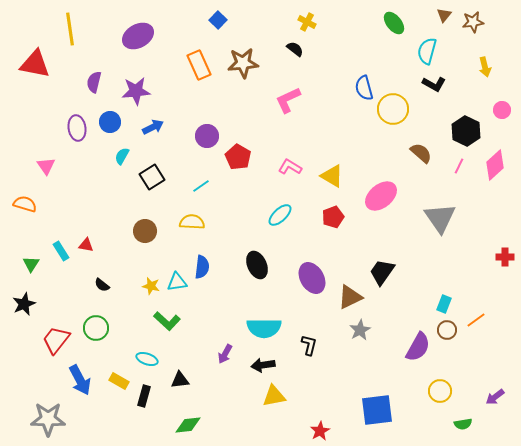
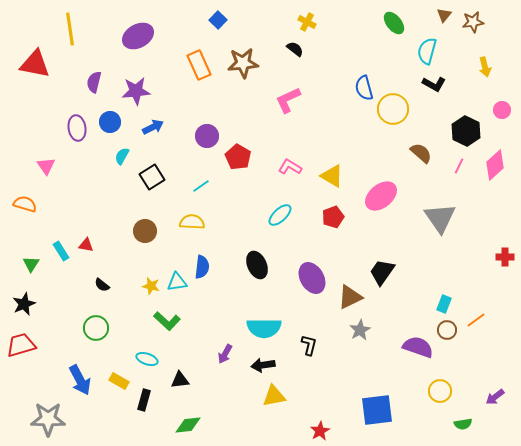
red trapezoid at (56, 340): moved 35 px left, 5 px down; rotated 36 degrees clockwise
purple semicircle at (418, 347): rotated 100 degrees counterclockwise
black rectangle at (144, 396): moved 4 px down
